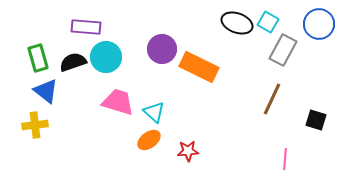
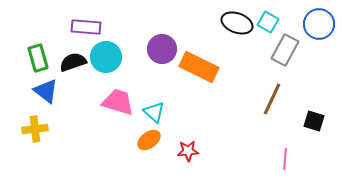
gray rectangle: moved 2 px right
black square: moved 2 px left, 1 px down
yellow cross: moved 4 px down
